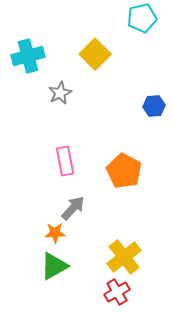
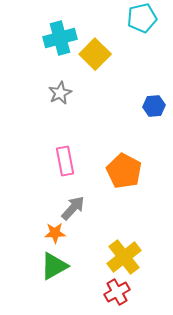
cyan cross: moved 32 px right, 18 px up
